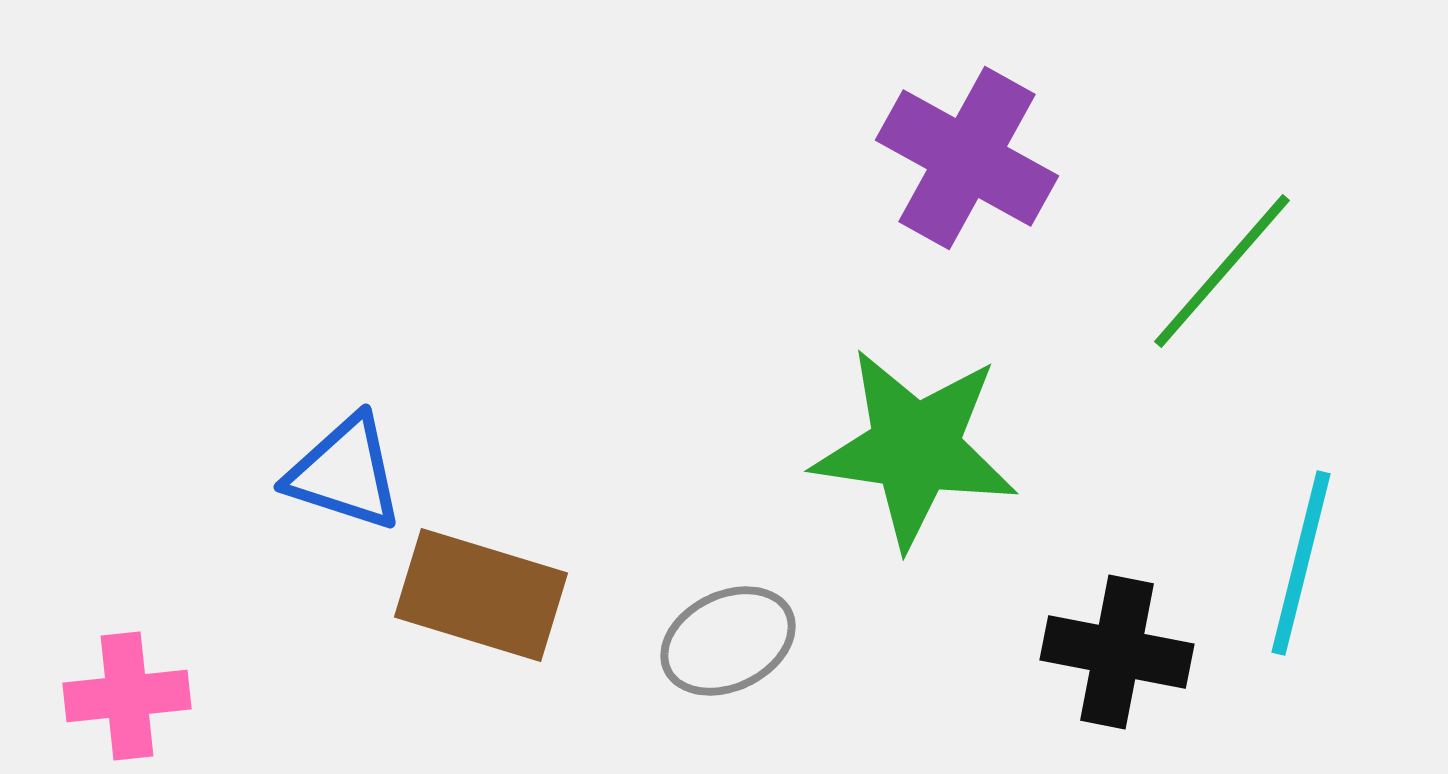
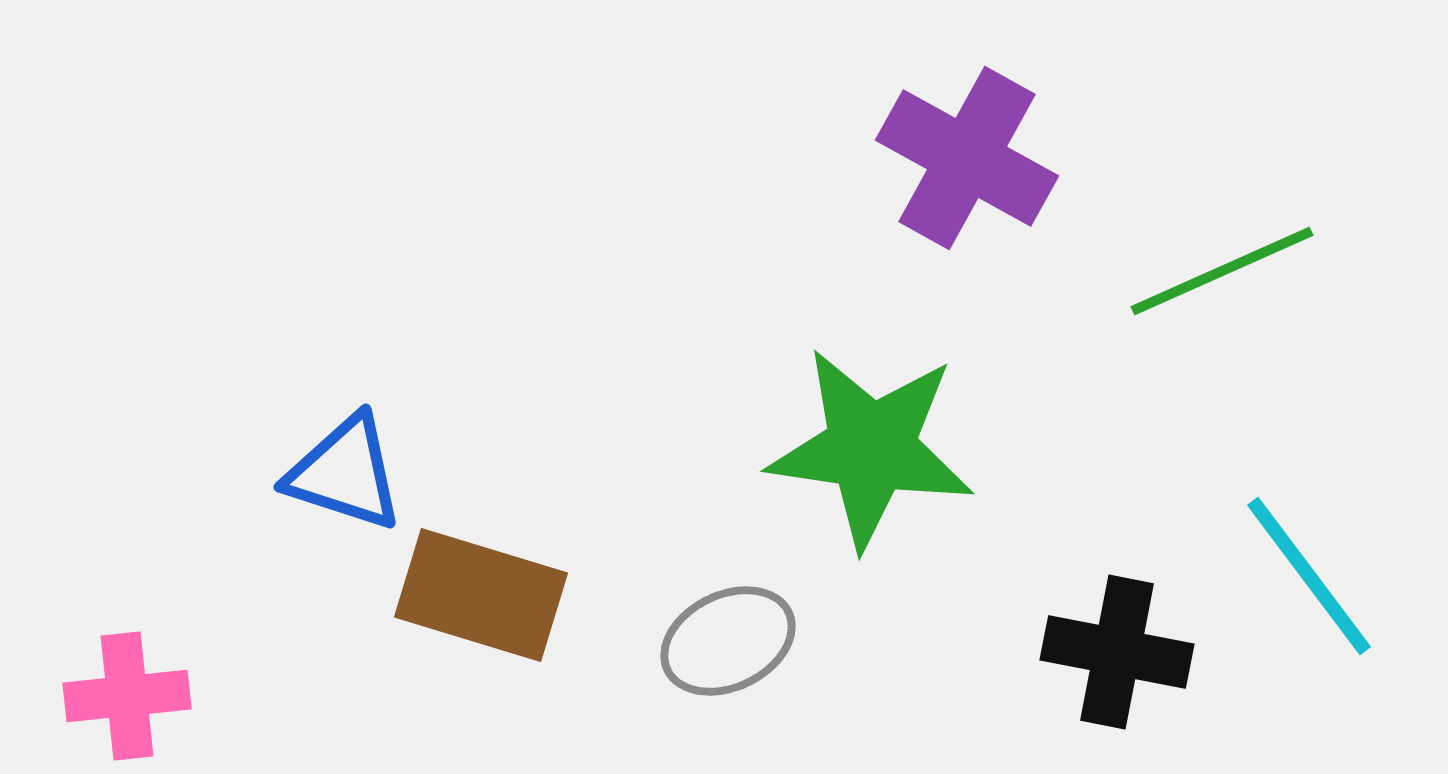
green line: rotated 25 degrees clockwise
green star: moved 44 px left
cyan line: moved 8 px right, 13 px down; rotated 51 degrees counterclockwise
